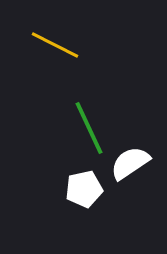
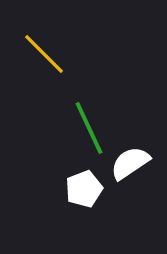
yellow line: moved 11 px left, 9 px down; rotated 18 degrees clockwise
white pentagon: rotated 9 degrees counterclockwise
